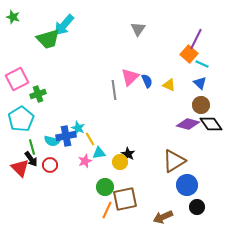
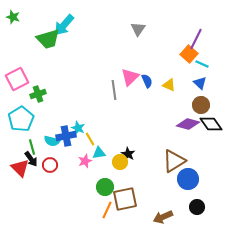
blue circle: moved 1 px right, 6 px up
